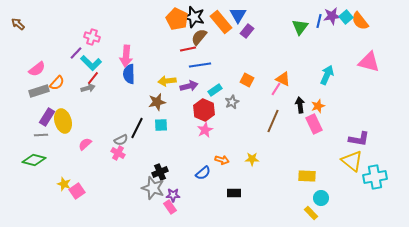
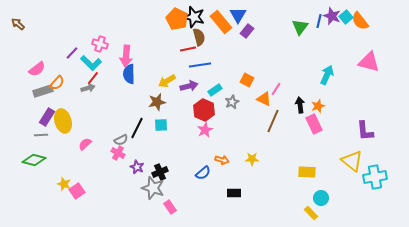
purple star at (332, 16): rotated 30 degrees clockwise
pink cross at (92, 37): moved 8 px right, 7 px down
brown semicircle at (199, 37): rotated 126 degrees clockwise
purple line at (76, 53): moved 4 px left
orange triangle at (283, 79): moved 19 px left, 20 px down
yellow arrow at (167, 81): rotated 24 degrees counterclockwise
gray rectangle at (39, 91): moved 4 px right
purple L-shape at (359, 139): moved 6 px right, 8 px up; rotated 75 degrees clockwise
yellow rectangle at (307, 176): moved 4 px up
purple star at (173, 195): moved 36 px left, 28 px up; rotated 24 degrees clockwise
